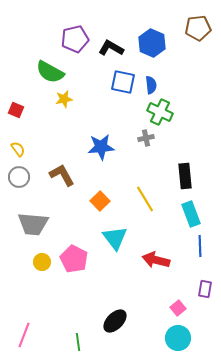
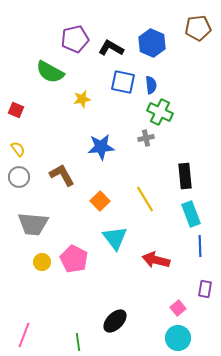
yellow star: moved 18 px right
